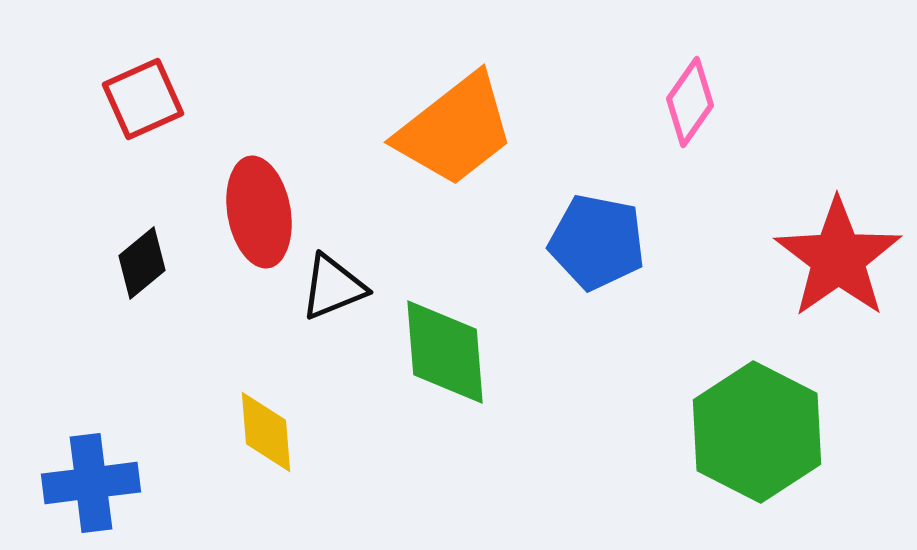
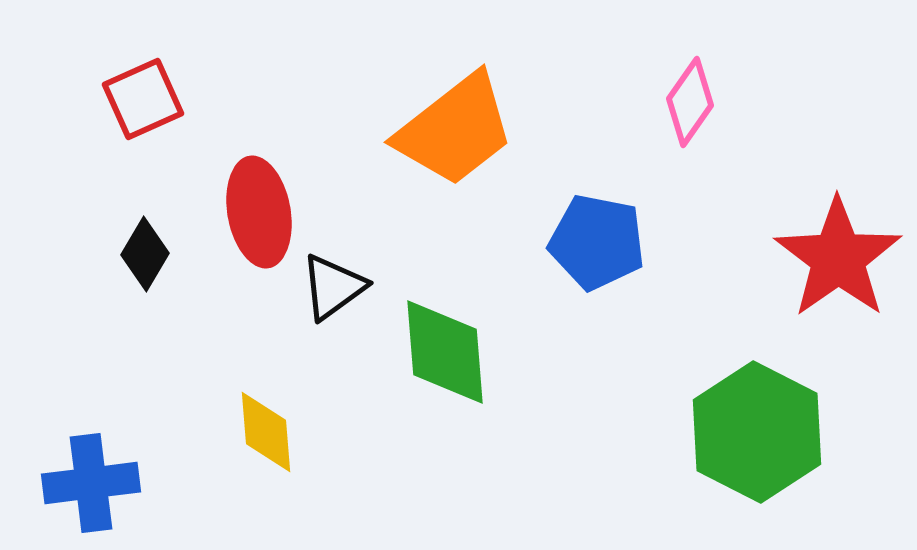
black diamond: moved 3 px right, 9 px up; rotated 20 degrees counterclockwise
black triangle: rotated 14 degrees counterclockwise
